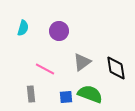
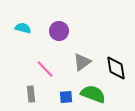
cyan semicircle: rotated 91 degrees counterclockwise
pink line: rotated 18 degrees clockwise
green semicircle: moved 3 px right
